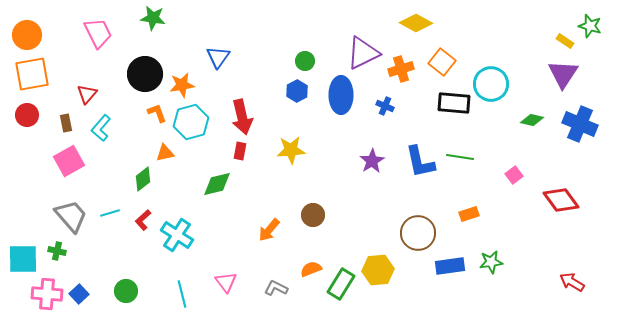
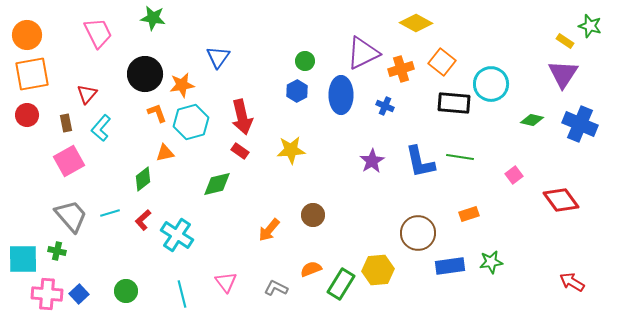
red rectangle at (240, 151): rotated 66 degrees counterclockwise
